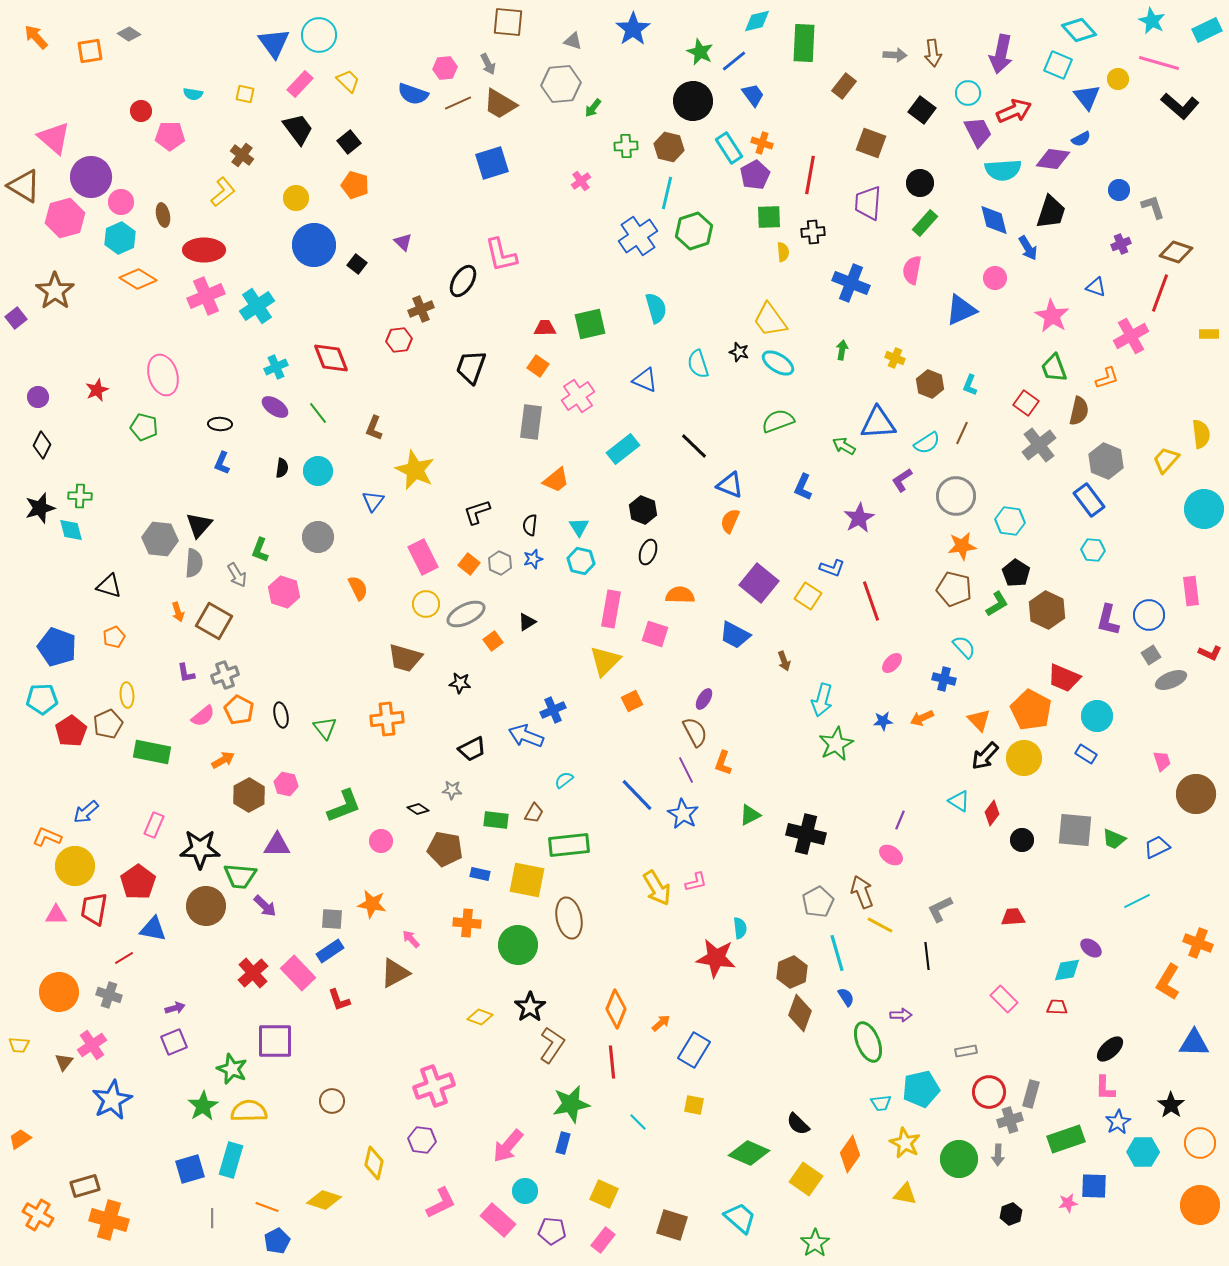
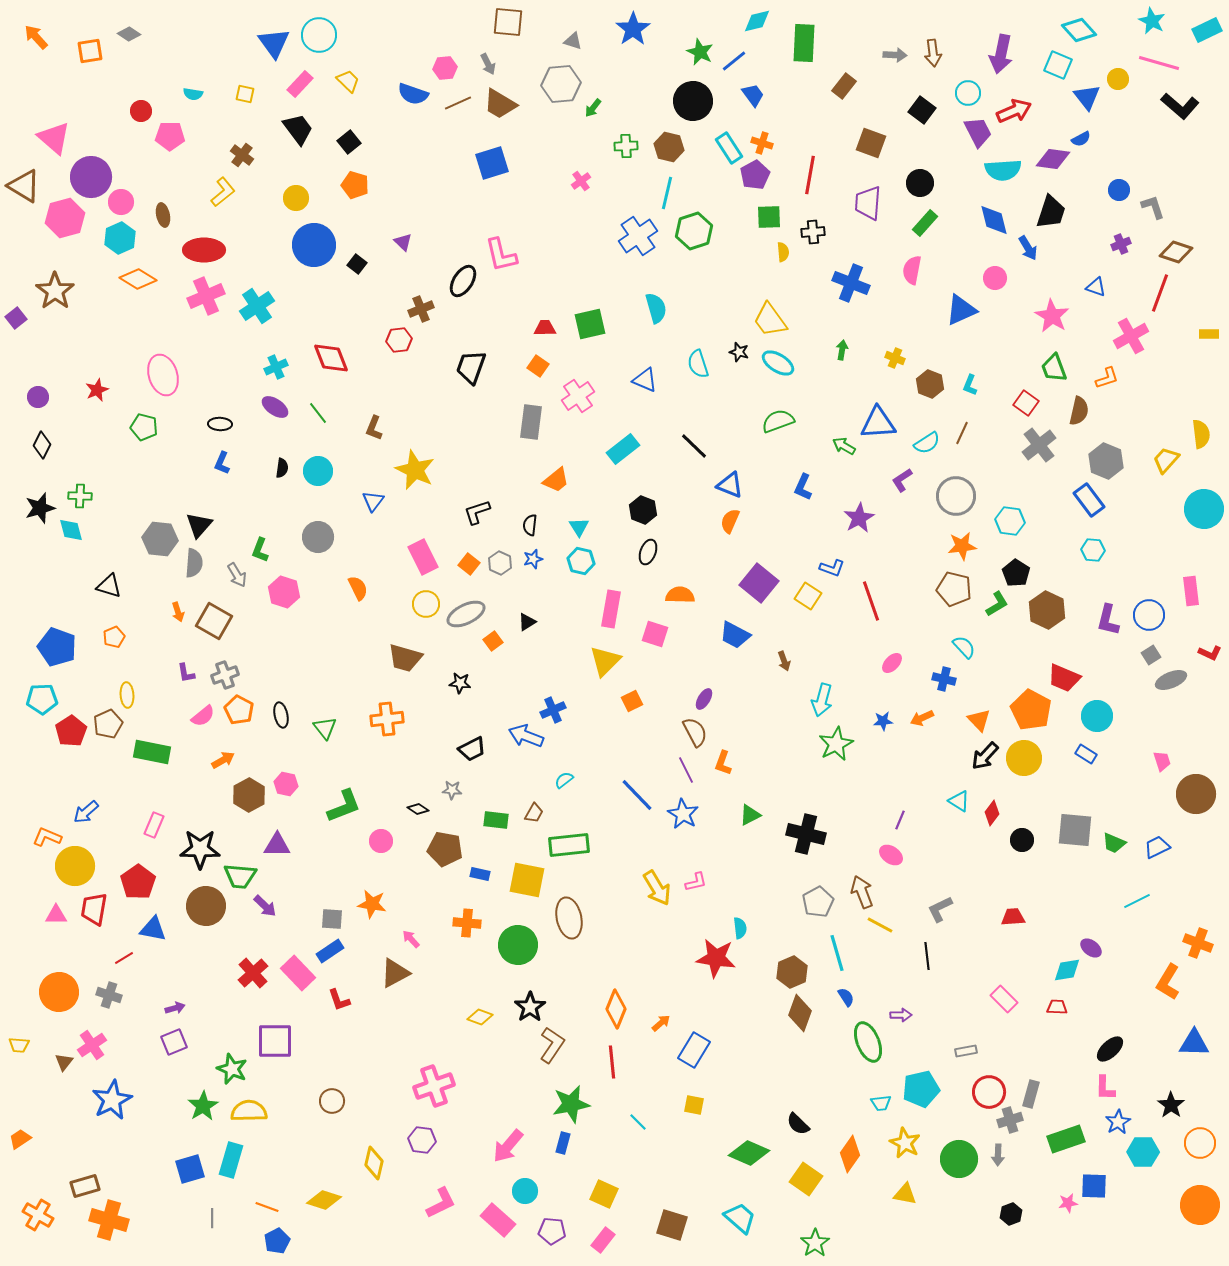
green trapezoid at (1114, 839): moved 4 px down
